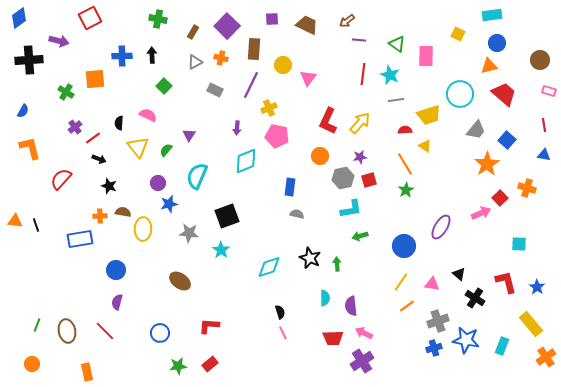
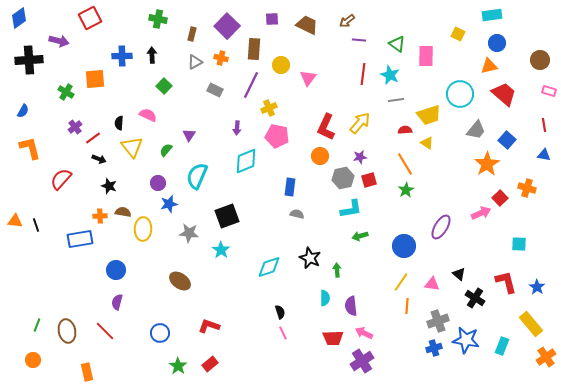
brown rectangle at (193, 32): moved 1 px left, 2 px down; rotated 16 degrees counterclockwise
yellow circle at (283, 65): moved 2 px left
red L-shape at (328, 121): moved 2 px left, 6 px down
yellow triangle at (425, 146): moved 2 px right, 3 px up
yellow triangle at (138, 147): moved 6 px left
green arrow at (337, 264): moved 6 px down
orange line at (407, 306): rotated 49 degrees counterclockwise
red L-shape at (209, 326): rotated 15 degrees clockwise
orange circle at (32, 364): moved 1 px right, 4 px up
green star at (178, 366): rotated 30 degrees counterclockwise
